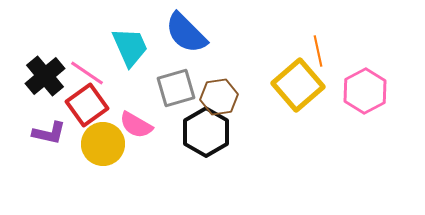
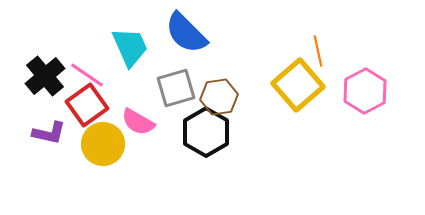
pink line: moved 2 px down
pink semicircle: moved 2 px right, 3 px up
